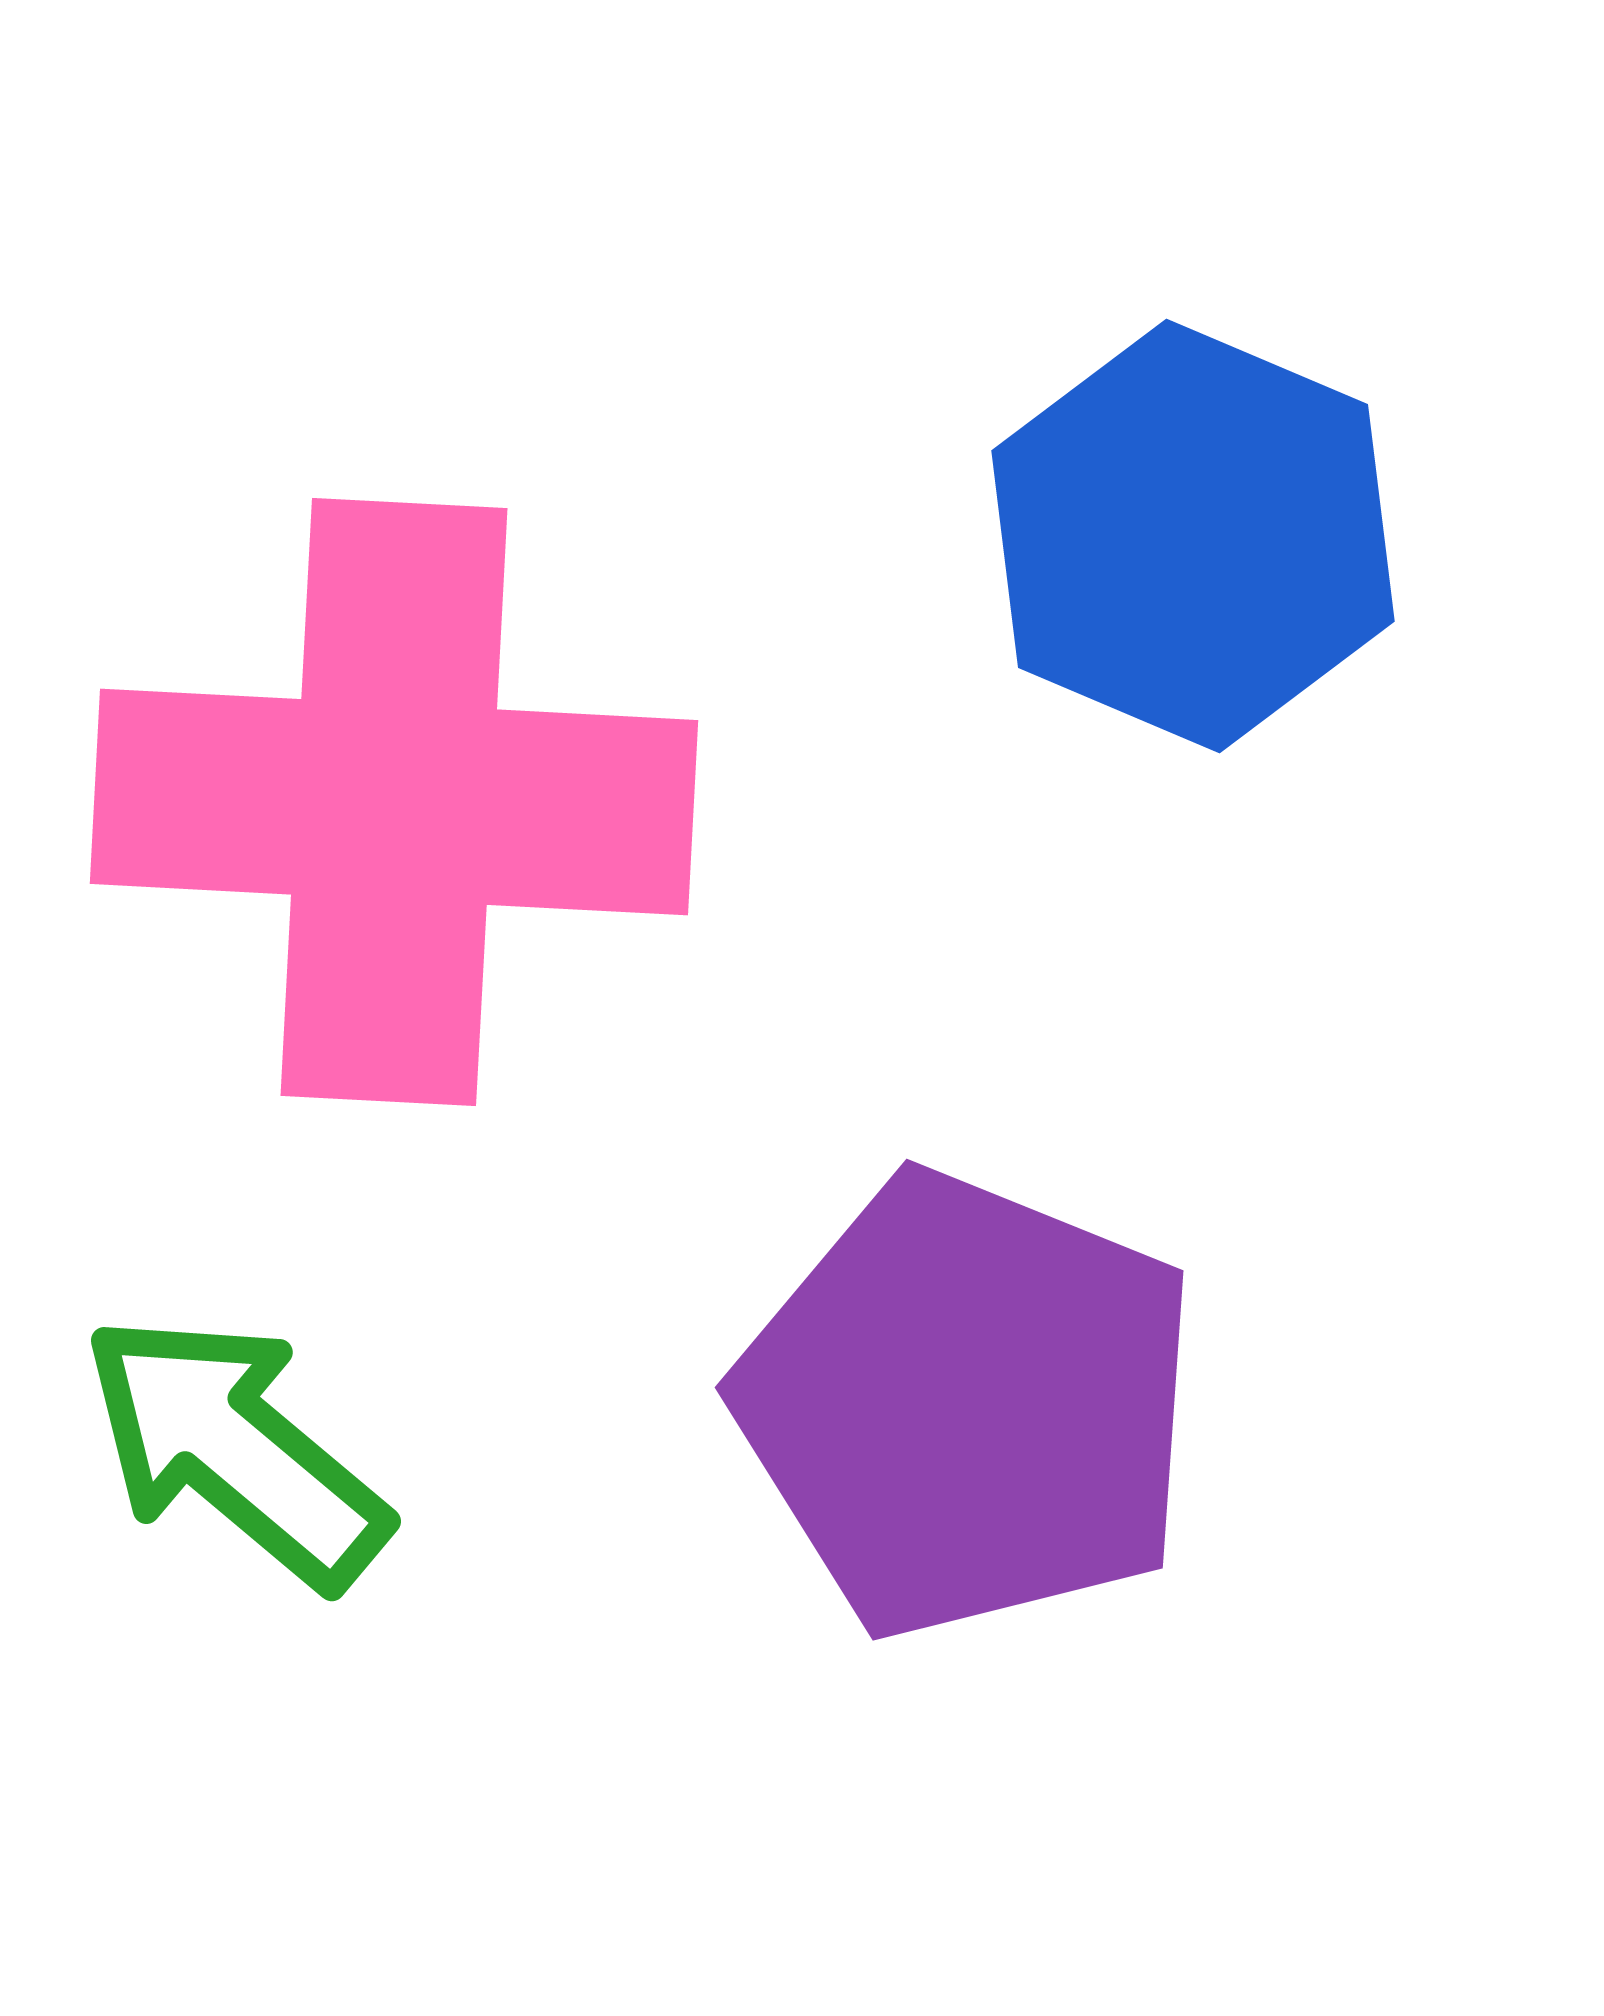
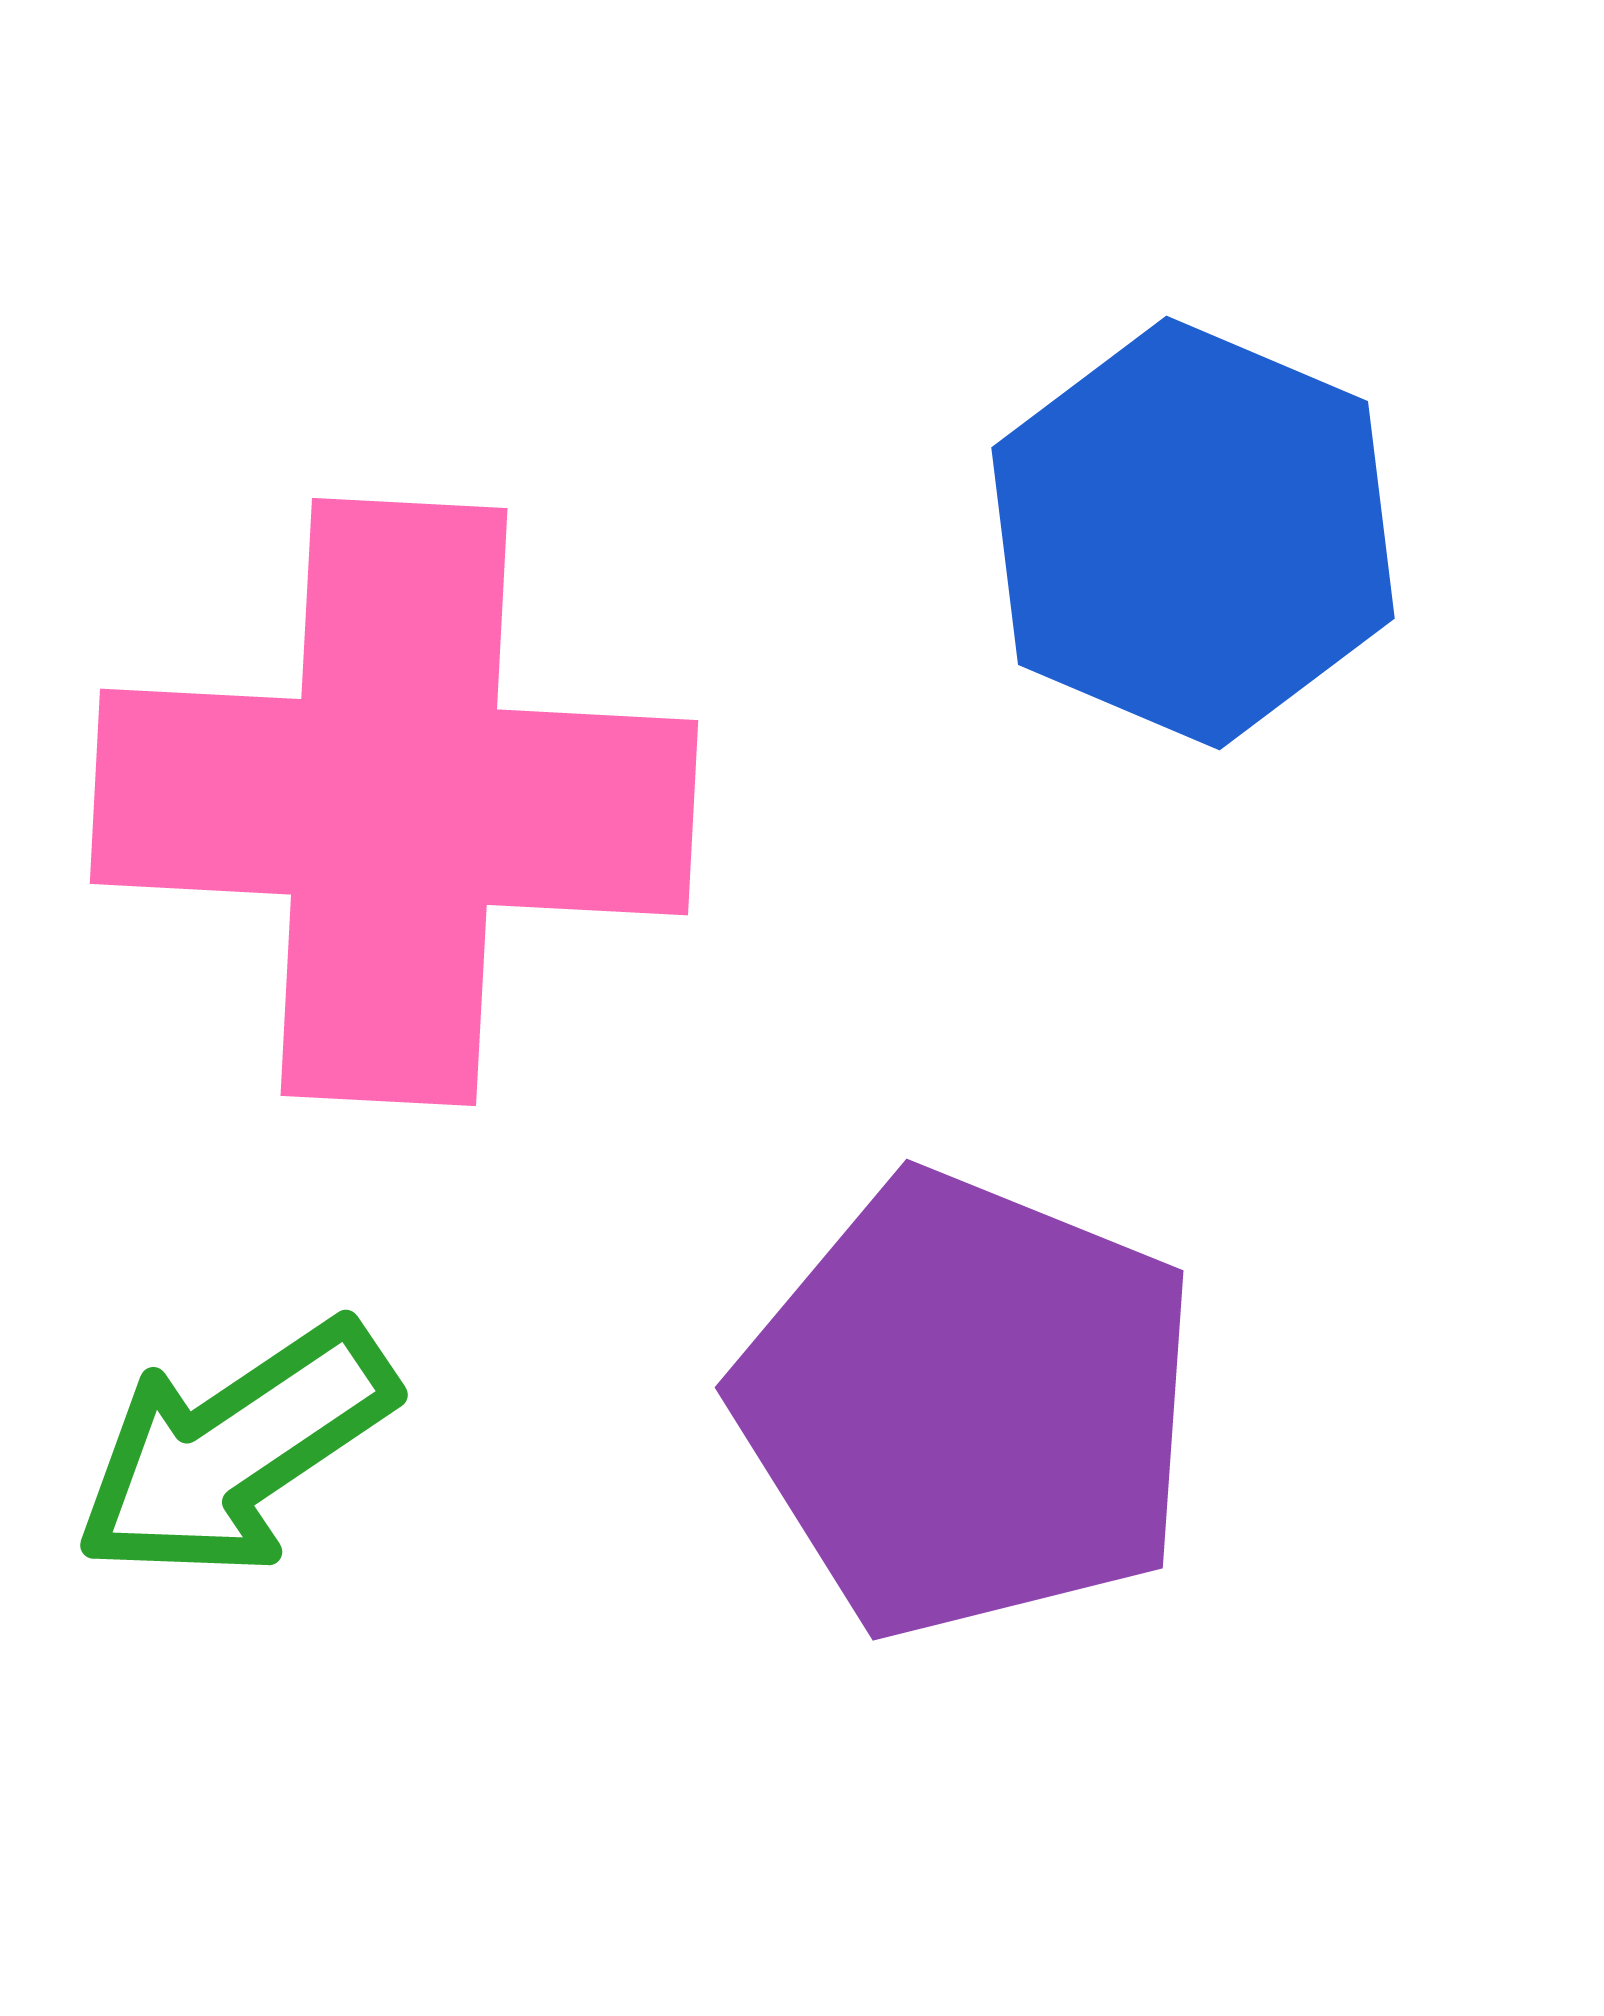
blue hexagon: moved 3 px up
green arrow: rotated 74 degrees counterclockwise
